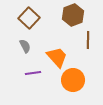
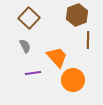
brown hexagon: moved 4 px right
